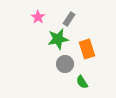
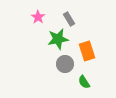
gray rectangle: rotated 64 degrees counterclockwise
orange rectangle: moved 2 px down
green semicircle: moved 2 px right
